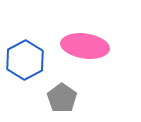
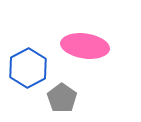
blue hexagon: moved 3 px right, 8 px down
